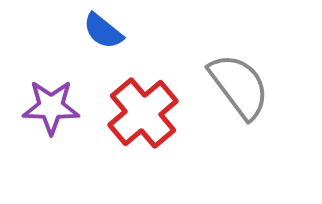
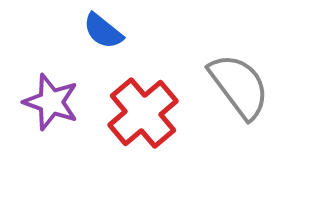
purple star: moved 5 px up; rotated 18 degrees clockwise
